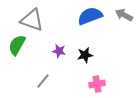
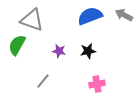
black star: moved 3 px right, 4 px up
